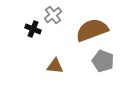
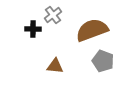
black cross: rotated 21 degrees counterclockwise
